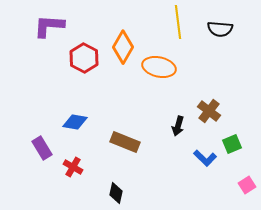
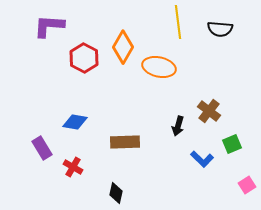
brown rectangle: rotated 24 degrees counterclockwise
blue L-shape: moved 3 px left, 1 px down
